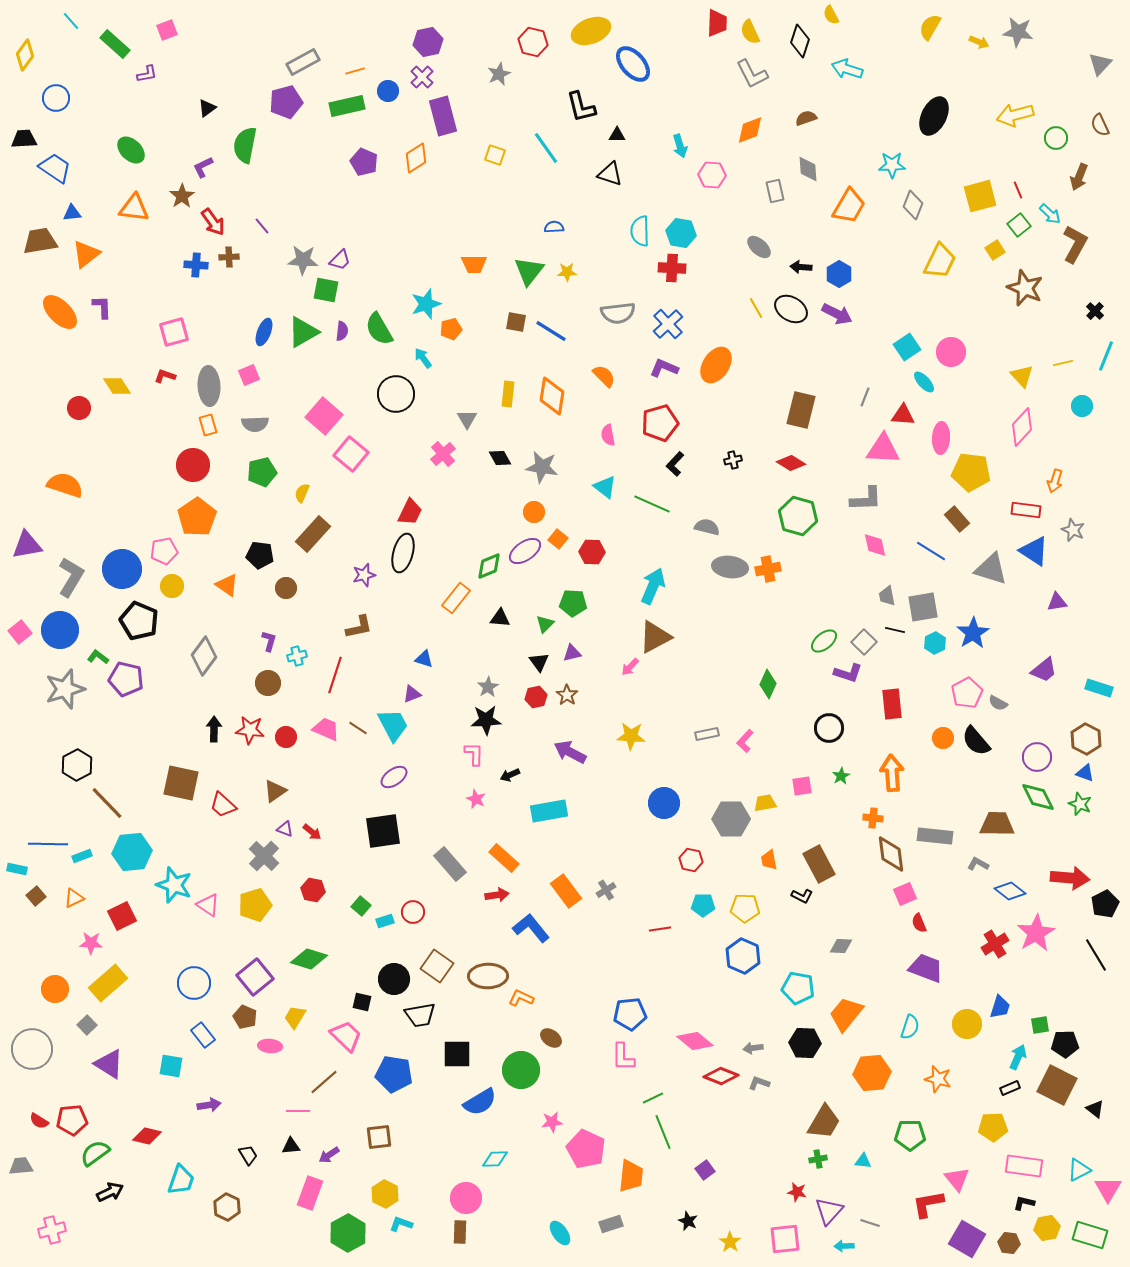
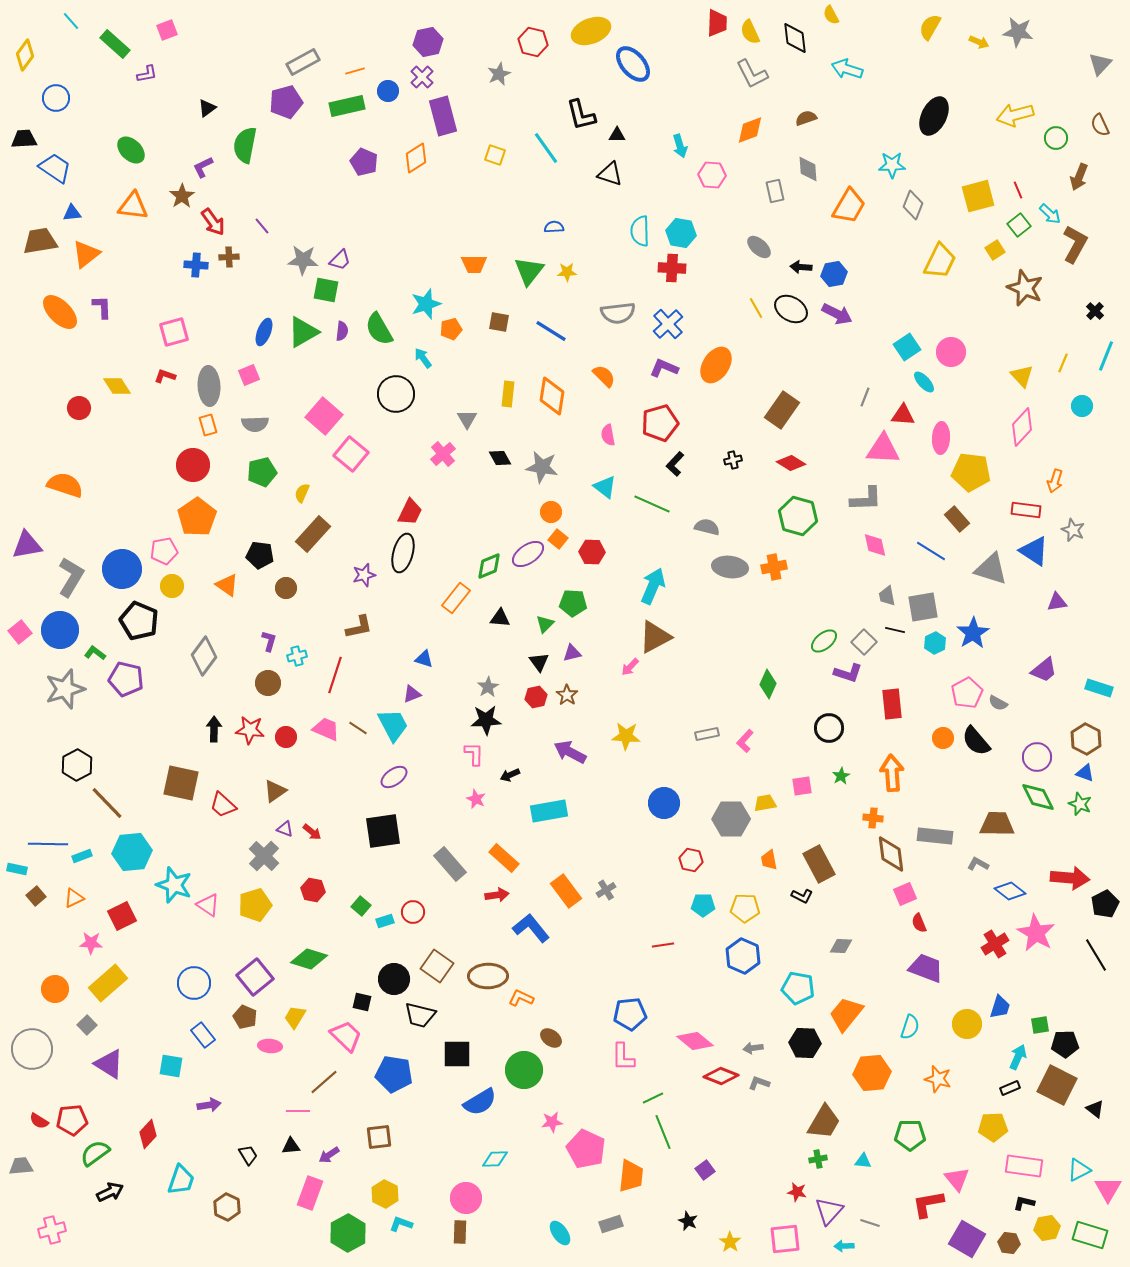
black diamond at (800, 41): moved 5 px left, 3 px up; rotated 24 degrees counterclockwise
black L-shape at (581, 107): moved 8 px down
yellow square at (980, 196): moved 2 px left
orange triangle at (134, 208): moved 1 px left, 2 px up
blue hexagon at (839, 274): moved 5 px left; rotated 20 degrees clockwise
brown square at (516, 322): moved 17 px left
yellow line at (1063, 363): rotated 54 degrees counterclockwise
brown rectangle at (801, 410): moved 19 px left; rotated 21 degrees clockwise
orange circle at (534, 512): moved 17 px right
purple ellipse at (525, 551): moved 3 px right, 3 px down
orange cross at (768, 569): moved 6 px right, 2 px up
green L-shape at (98, 657): moved 3 px left, 4 px up
yellow star at (631, 736): moved 5 px left
red line at (660, 929): moved 3 px right, 16 px down
pink star at (1036, 933): rotated 12 degrees counterclockwise
black trapezoid at (420, 1015): rotated 24 degrees clockwise
green circle at (521, 1070): moved 3 px right
red diamond at (147, 1136): moved 1 px right, 2 px up; rotated 60 degrees counterclockwise
